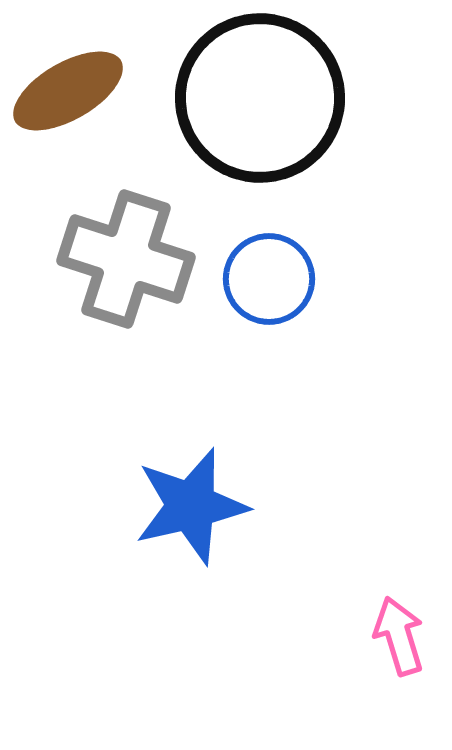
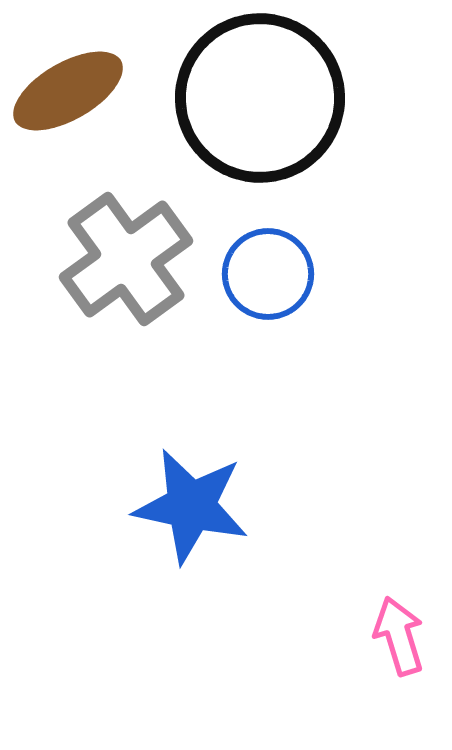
gray cross: rotated 36 degrees clockwise
blue circle: moved 1 px left, 5 px up
blue star: rotated 25 degrees clockwise
